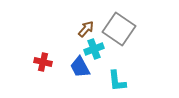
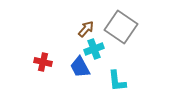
gray square: moved 2 px right, 2 px up
